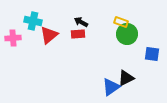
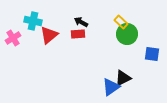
yellow rectangle: rotated 24 degrees clockwise
pink cross: rotated 28 degrees counterclockwise
black triangle: moved 3 px left
